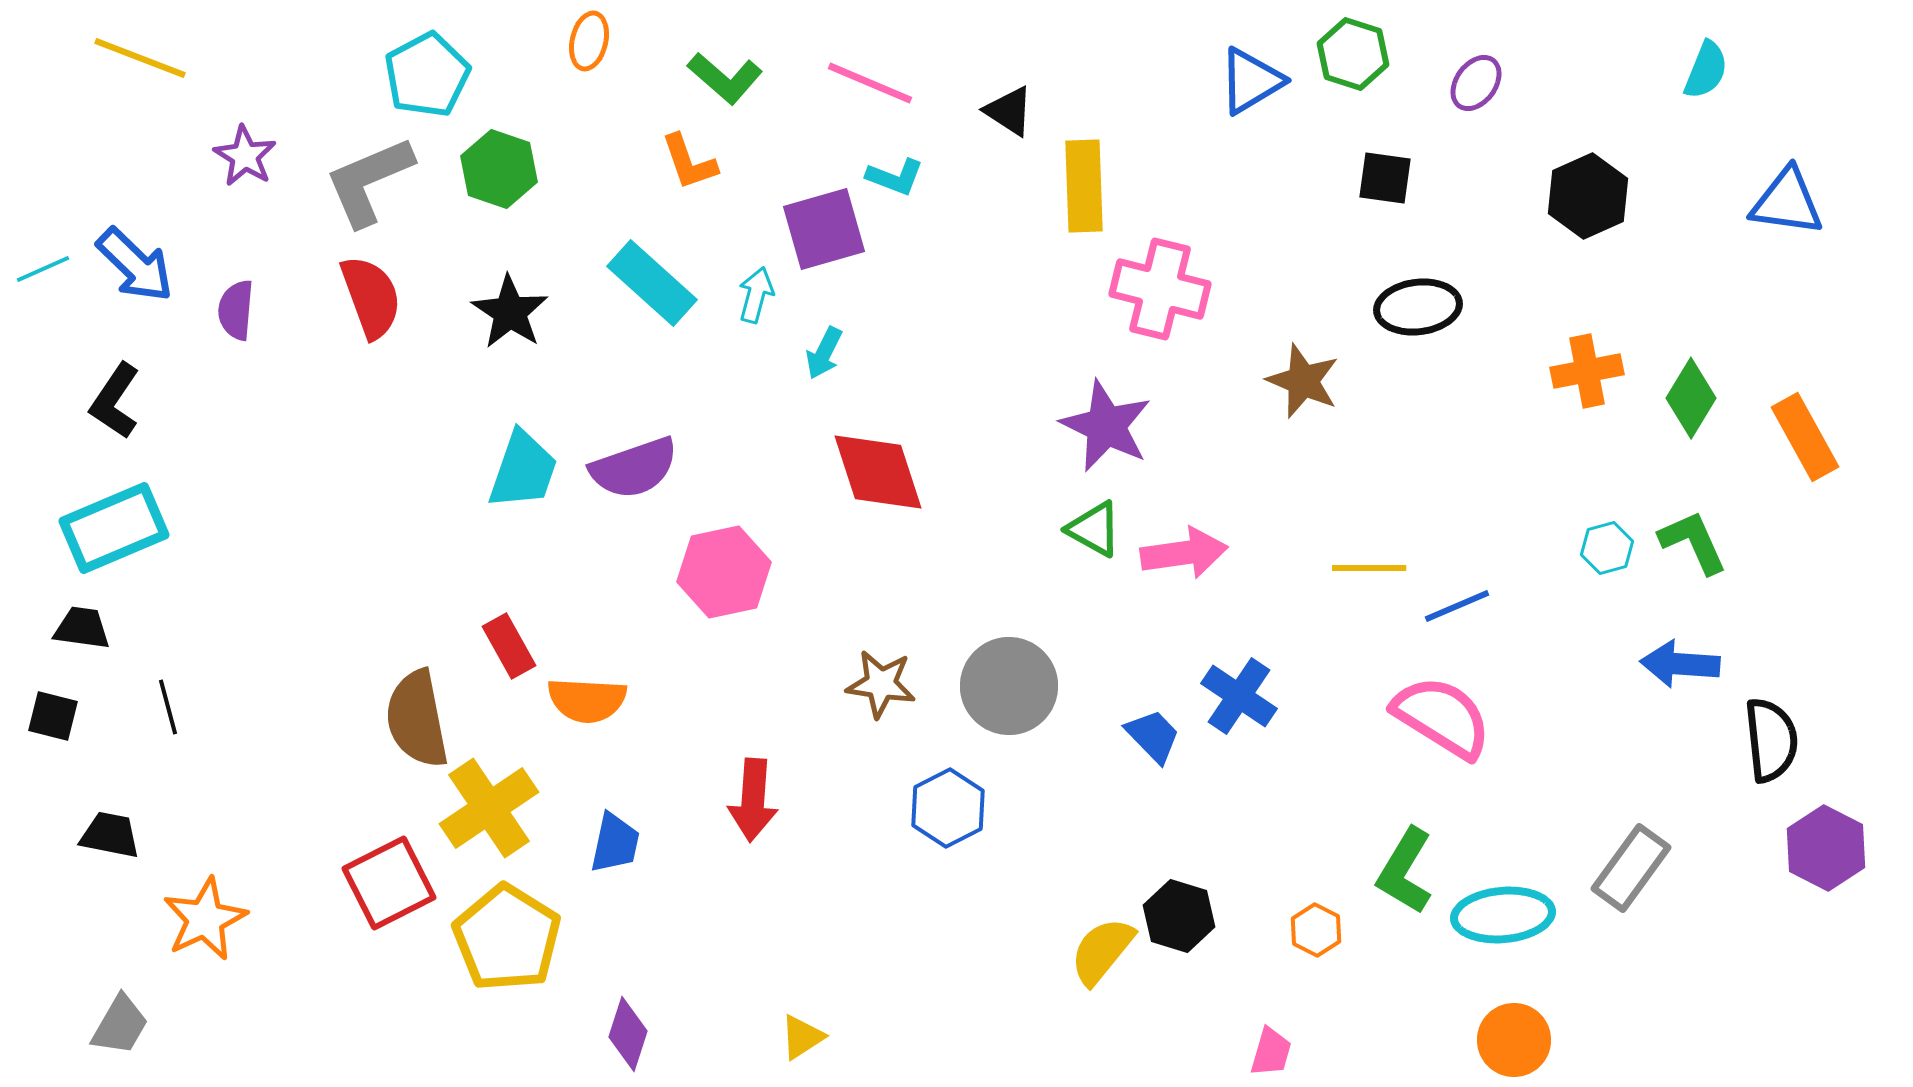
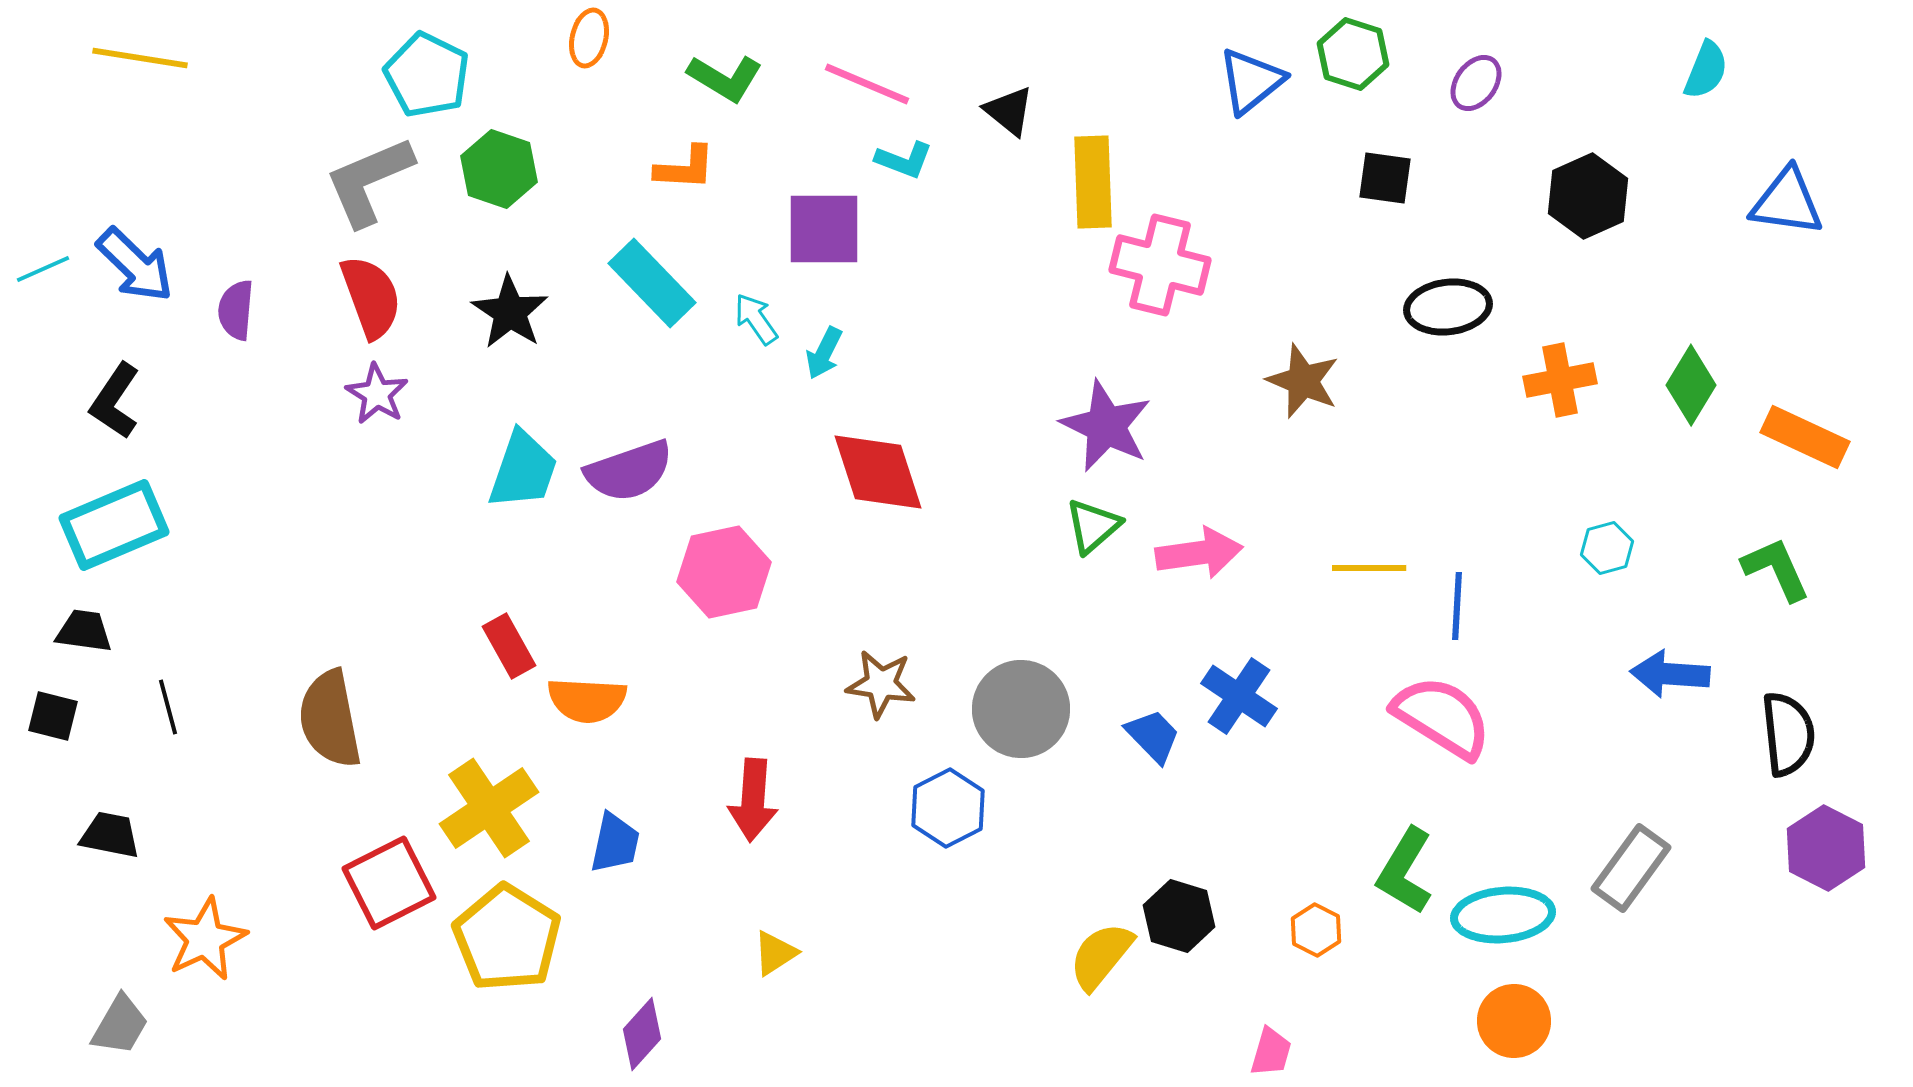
orange ellipse at (589, 41): moved 3 px up
yellow line at (140, 58): rotated 12 degrees counterclockwise
cyan pentagon at (427, 75): rotated 18 degrees counterclockwise
green L-shape at (725, 78): rotated 10 degrees counterclockwise
blue triangle at (1251, 81): rotated 8 degrees counterclockwise
pink line at (870, 83): moved 3 px left, 1 px down
black triangle at (1009, 111): rotated 6 degrees clockwise
purple star at (245, 156): moved 132 px right, 238 px down
orange L-shape at (689, 162): moved 4 px left, 6 px down; rotated 68 degrees counterclockwise
cyan L-shape at (895, 177): moved 9 px right, 17 px up
yellow rectangle at (1084, 186): moved 9 px right, 4 px up
purple square at (824, 229): rotated 16 degrees clockwise
cyan rectangle at (652, 283): rotated 4 degrees clockwise
pink cross at (1160, 289): moved 24 px up
cyan arrow at (756, 295): moved 24 px down; rotated 50 degrees counterclockwise
black ellipse at (1418, 307): moved 30 px right
orange cross at (1587, 371): moved 27 px left, 9 px down
green diamond at (1691, 398): moved 13 px up
orange rectangle at (1805, 437): rotated 36 degrees counterclockwise
purple semicircle at (634, 468): moved 5 px left, 3 px down
cyan rectangle at (114, 528): moved 3 px up
green triangle at (1094, 529): moved 1 px left, 3 px up; rotated 50 degrees clockwise
green L-shape at (1693, 542): moved 83 px right, 27 px down
pink arrow at (1184, 553): moved 15 px right
blue line at (1457, 606): rotated 64 degrees counterclockwise
black trapezoid at (82, 628): moved 2 px right, 3 px down
blue arrow at (1680, 664): moved 10 px left, 10 px down
gray circle at (1009, 686): moved 12 px right, 23 px down
brown semicircle at (417, 719): moved 87 px left
black semicircle at (1771, 740): moved 17 px right, 6 px up
orange star at (205, 919): moved 20 px down
yellow semicircle at (1102, 951): moved 1 px left, 5 px down
purple diamond at (628, 1034): moved 14 px right; rotated 24 degrees clockwise
yellow triangle at (802, 1037): moved 27 px left, 84 px up
orange circle at (1514, 1040): moved 19 px up
